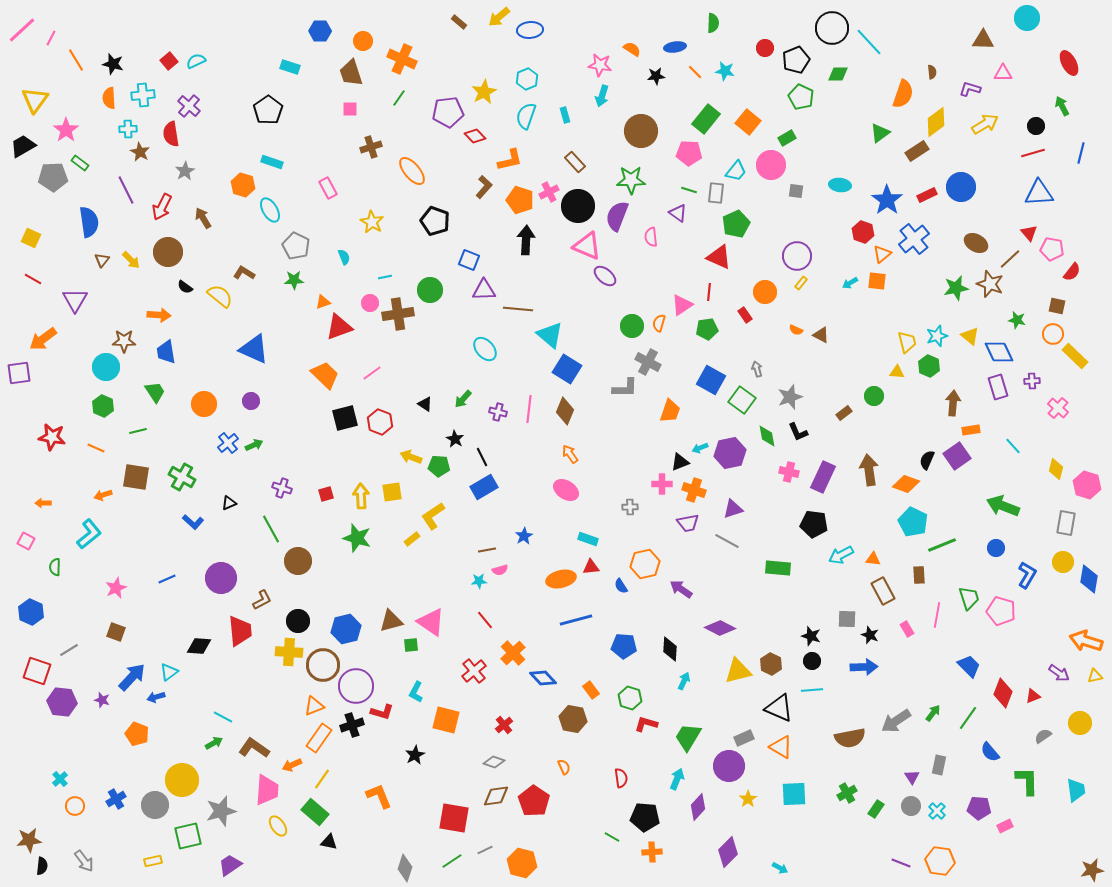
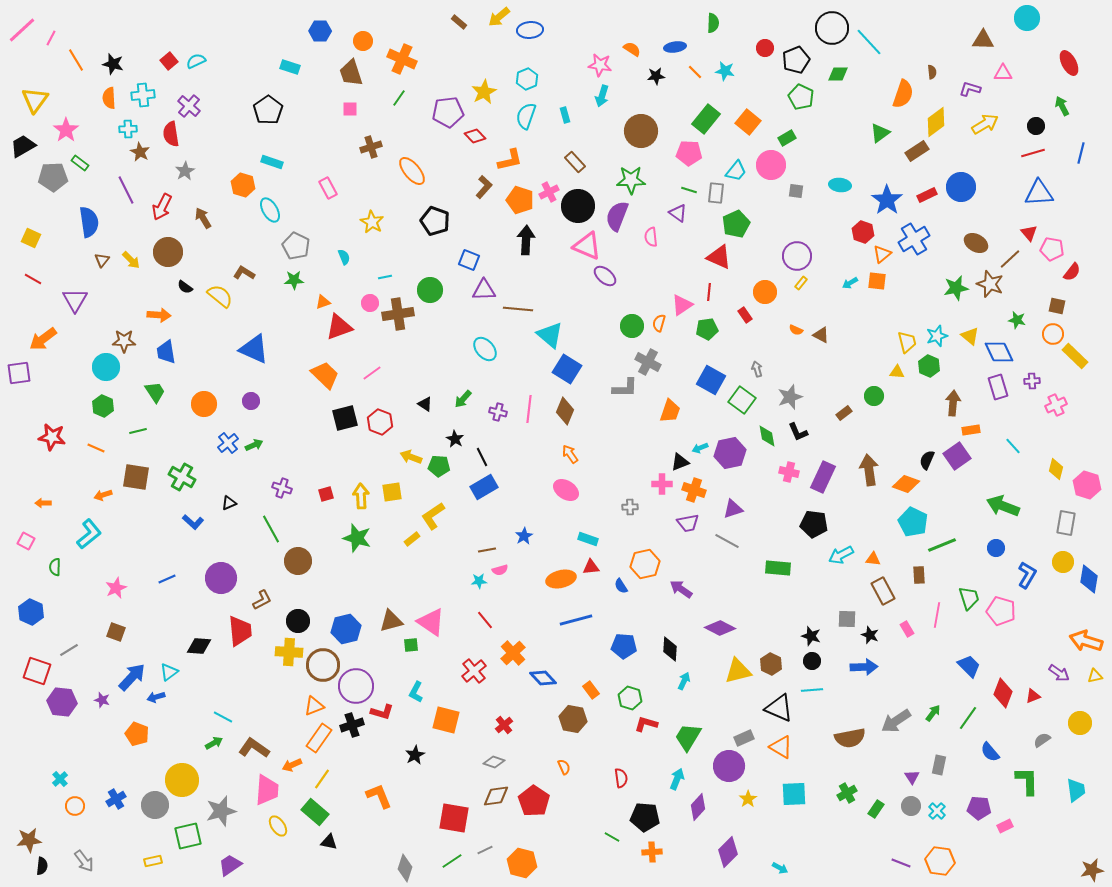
blue cross at (914, 239): rotated 8 degrees clockwise
pink cross at (1058, 408): moved 2 px left, 3 px up; rotated 25 degrees clockwise
gray semicircle at (1043, 736): moved 1 px left, 4 px down
